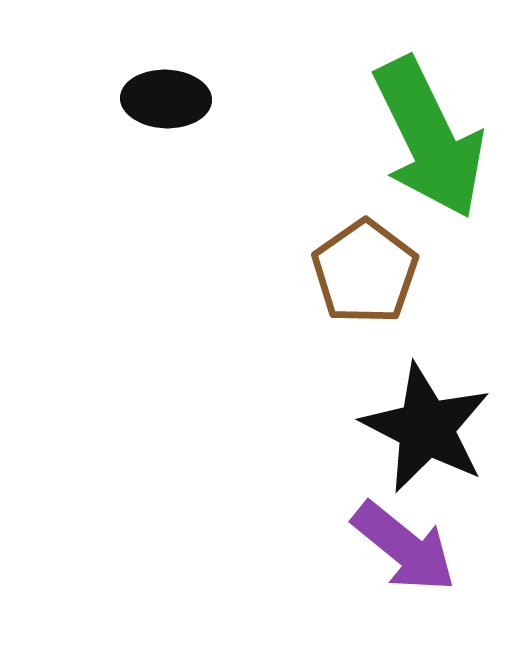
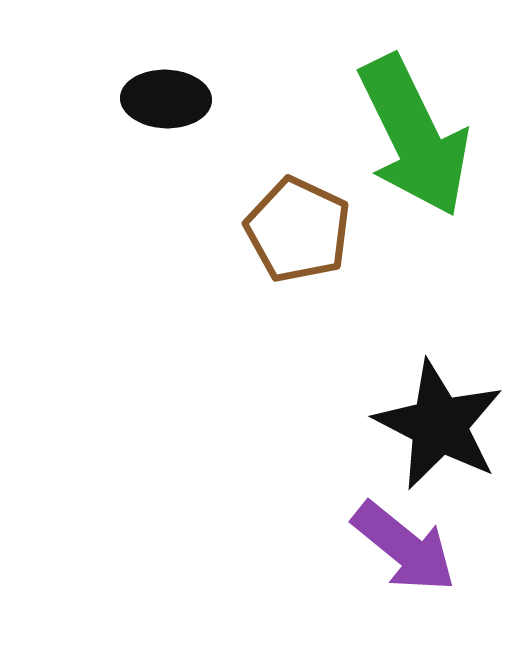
green arrow: moved 15 px left, 2 px up
brown pentagon: moved 67 px left, 42 px up; rotated 12 degrees counterclockwise
black star: moved 13 px right, 3 px up
